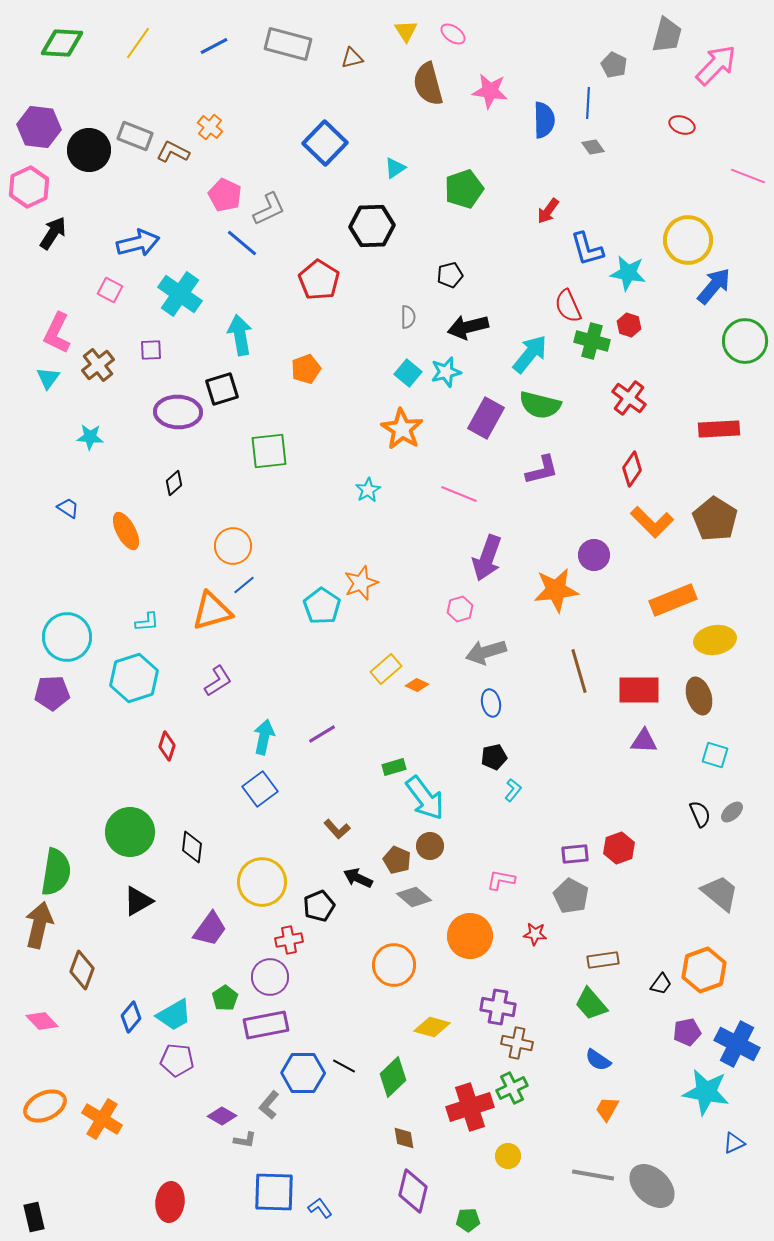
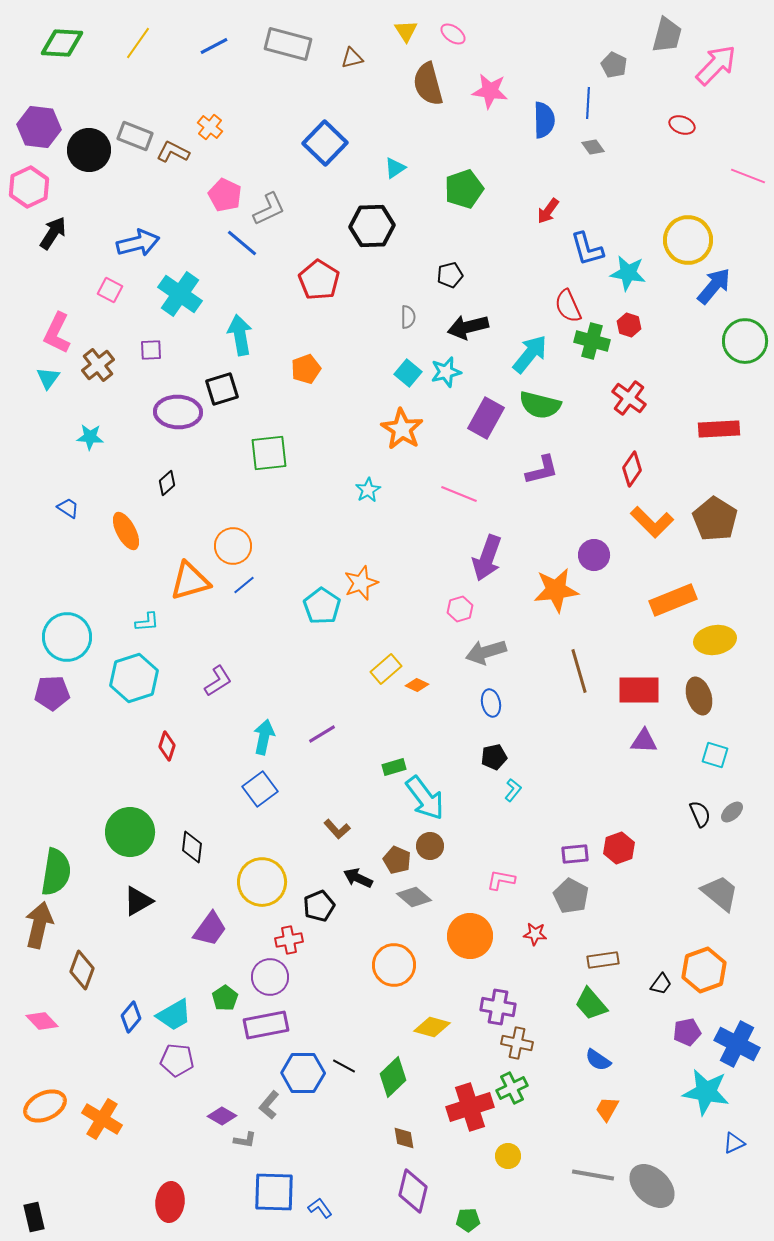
green square at (269, 451): moved 2 px down
black diamond at (174, 483): moved 7 px left
orange triangle at (212, 611): moved 22 px left, 30 px up
